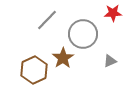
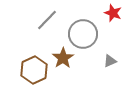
red star: rotated 24 degrees clockwise
